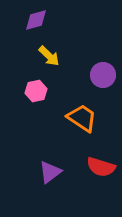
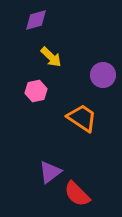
yellow arrow: moved 2 px right, 1 px down
red semicircle: moved 24 px left, 27 px down; rotated 28 degrees clockwise
